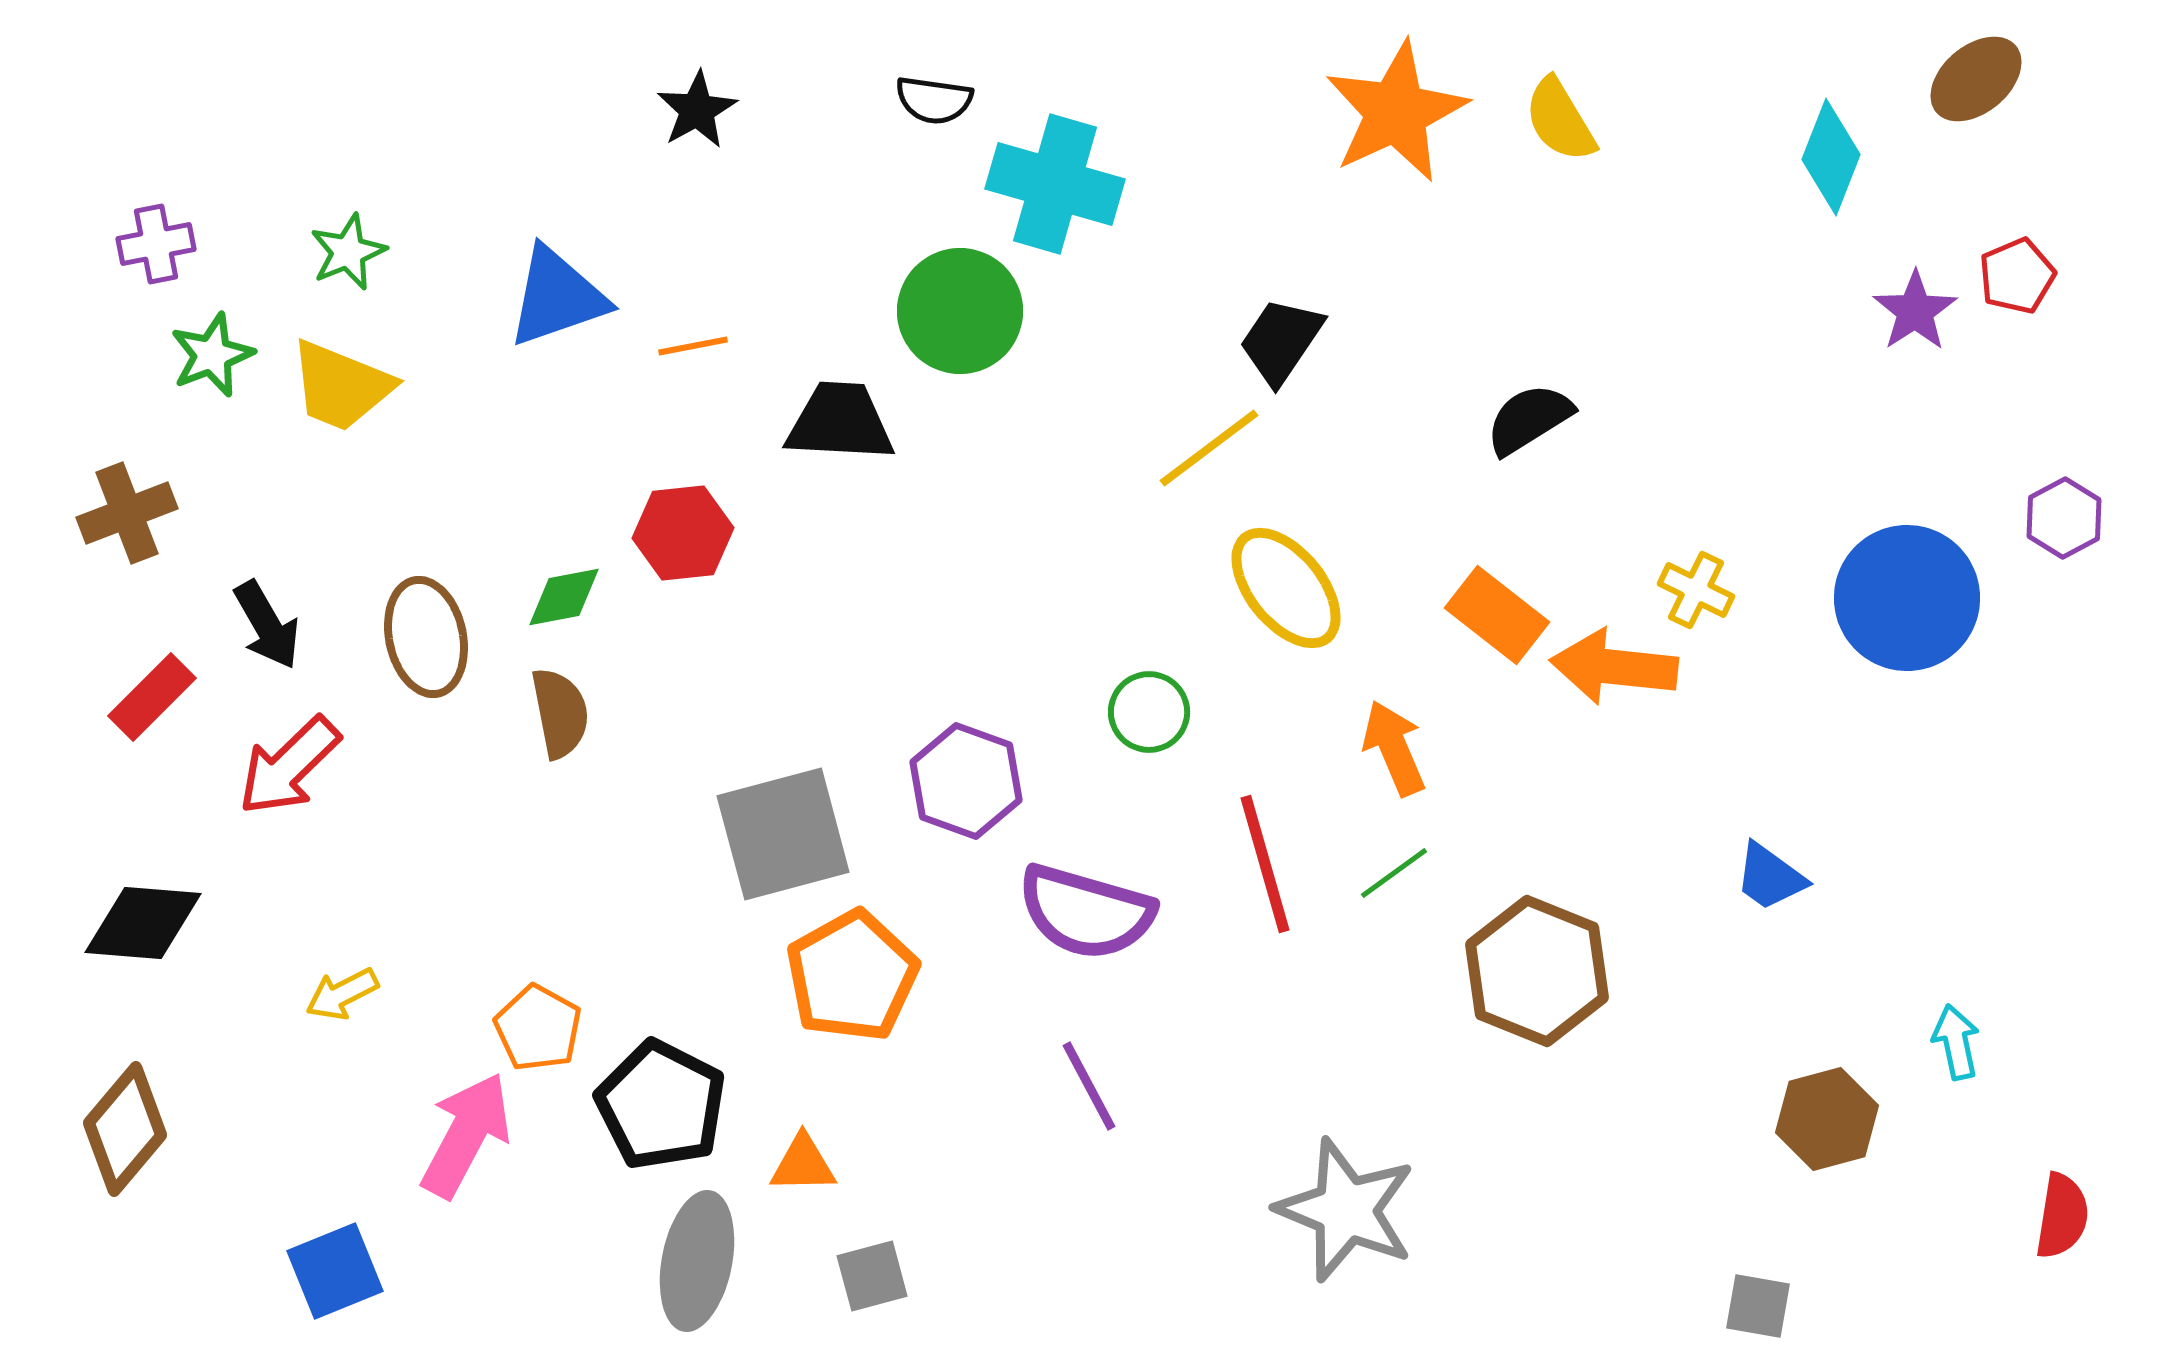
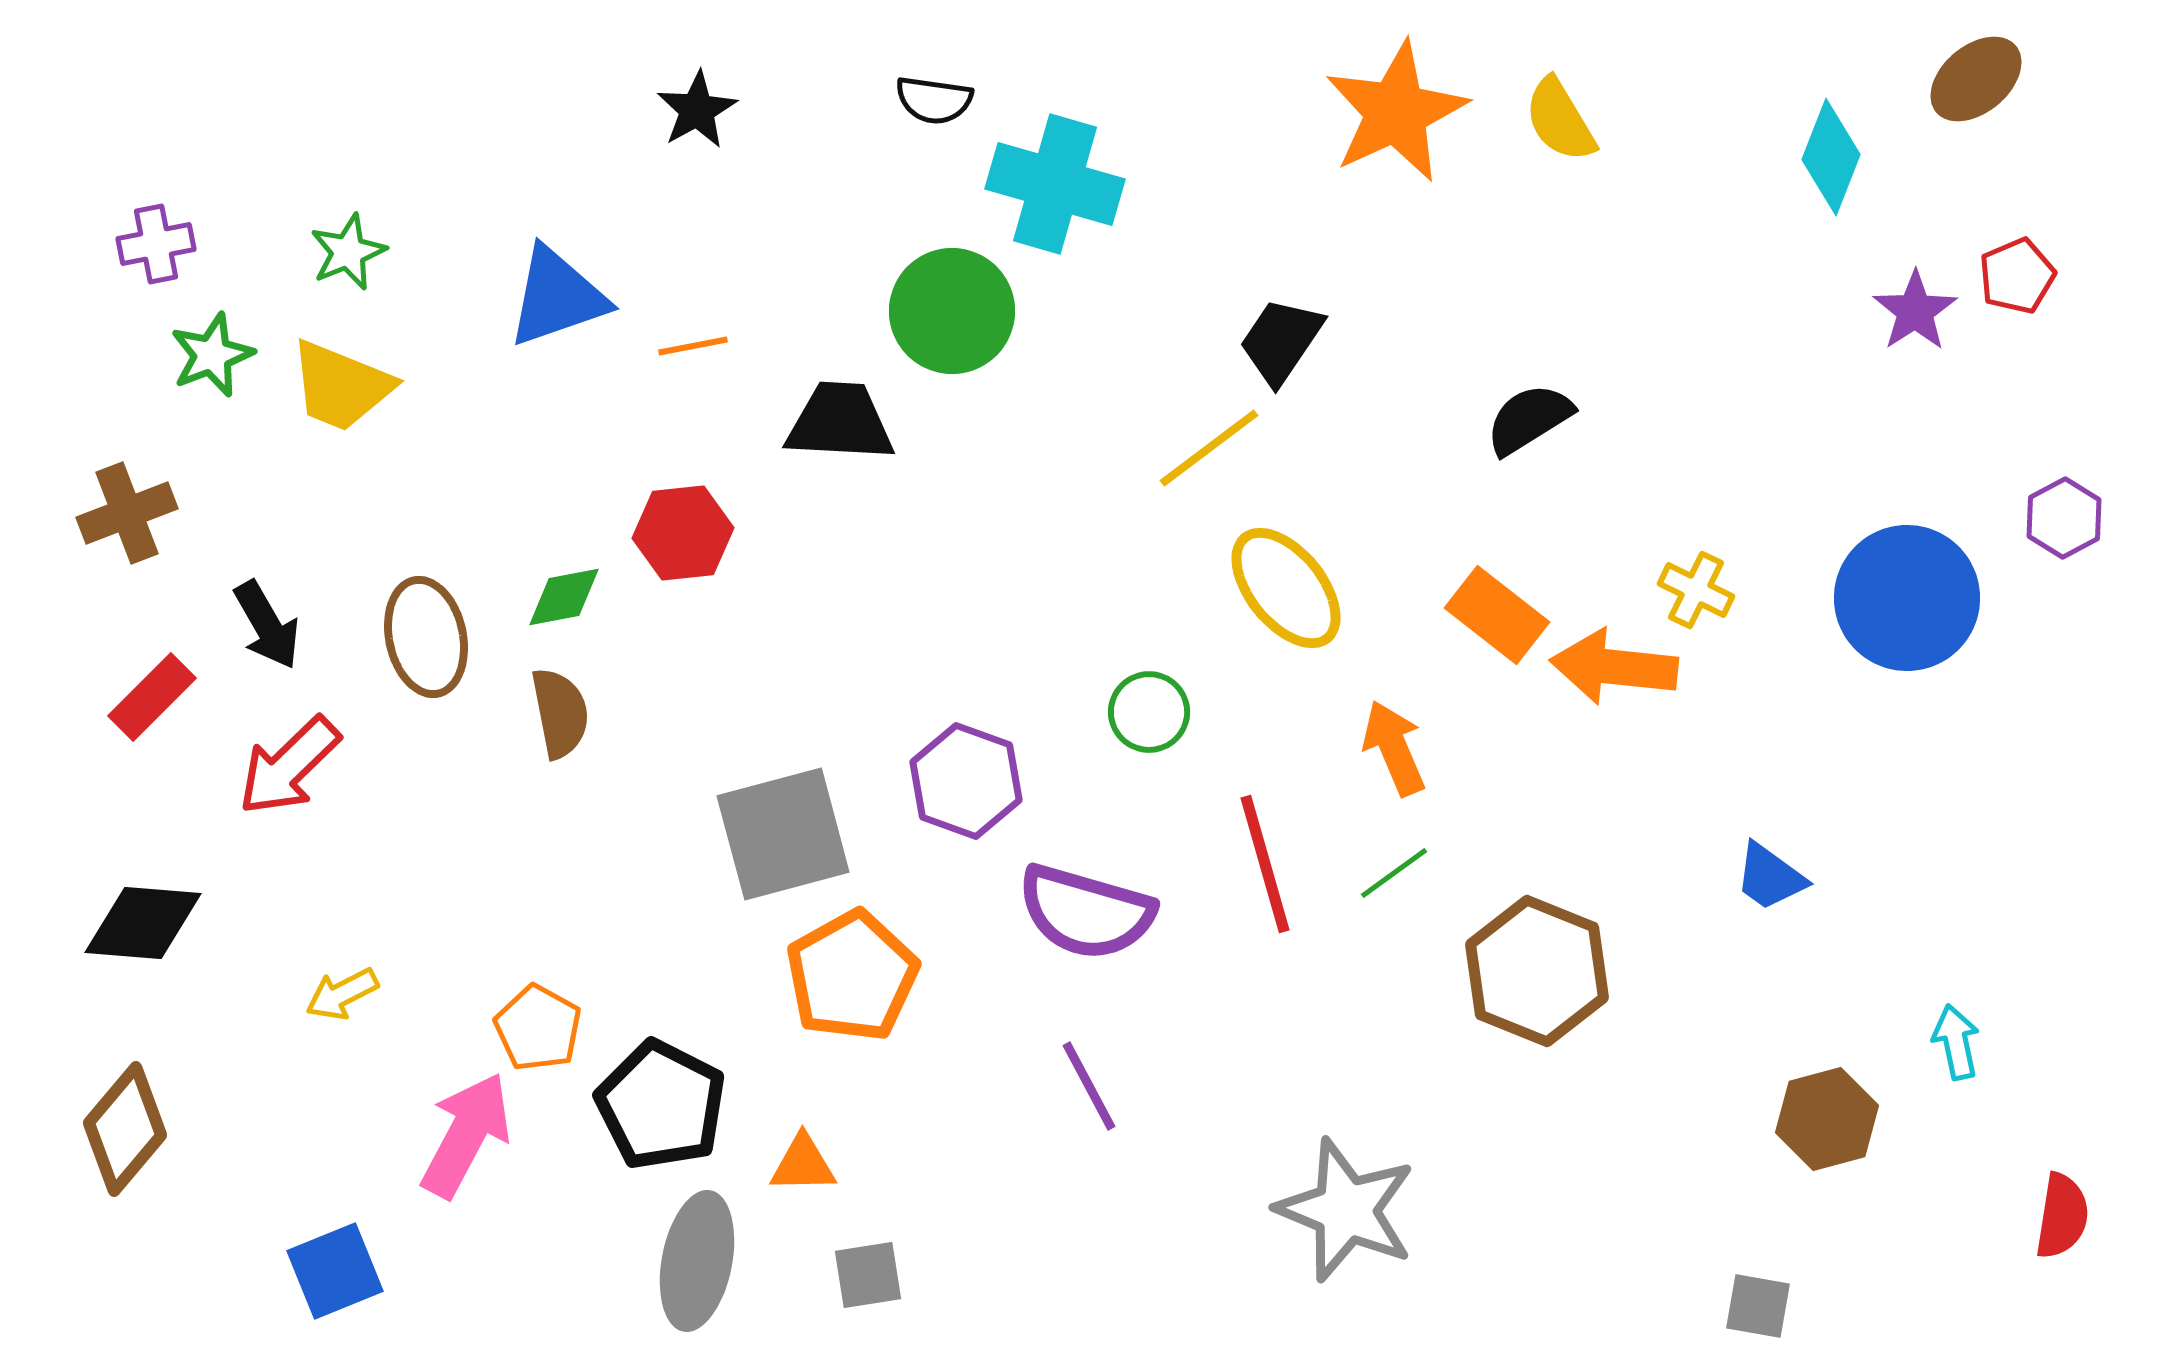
green circle at (960, 311): moved 8 px left
gray square at (872, 1276): moved 4 px left, 1 px up; rotated 6 degrees clockwise
